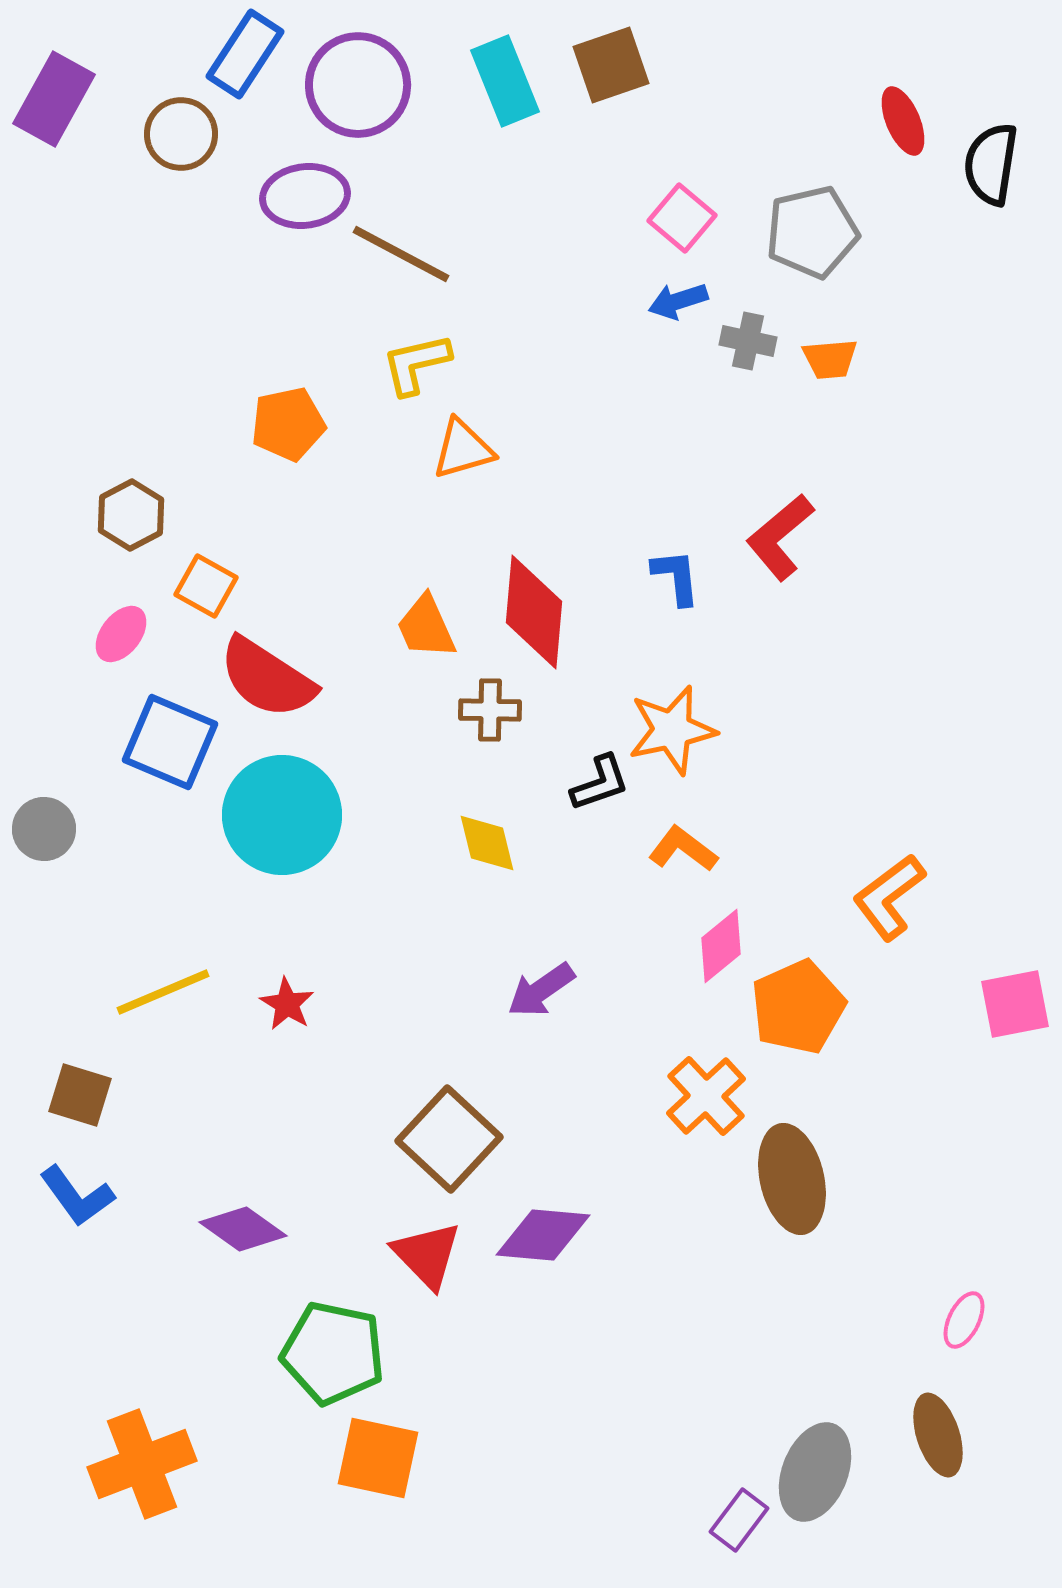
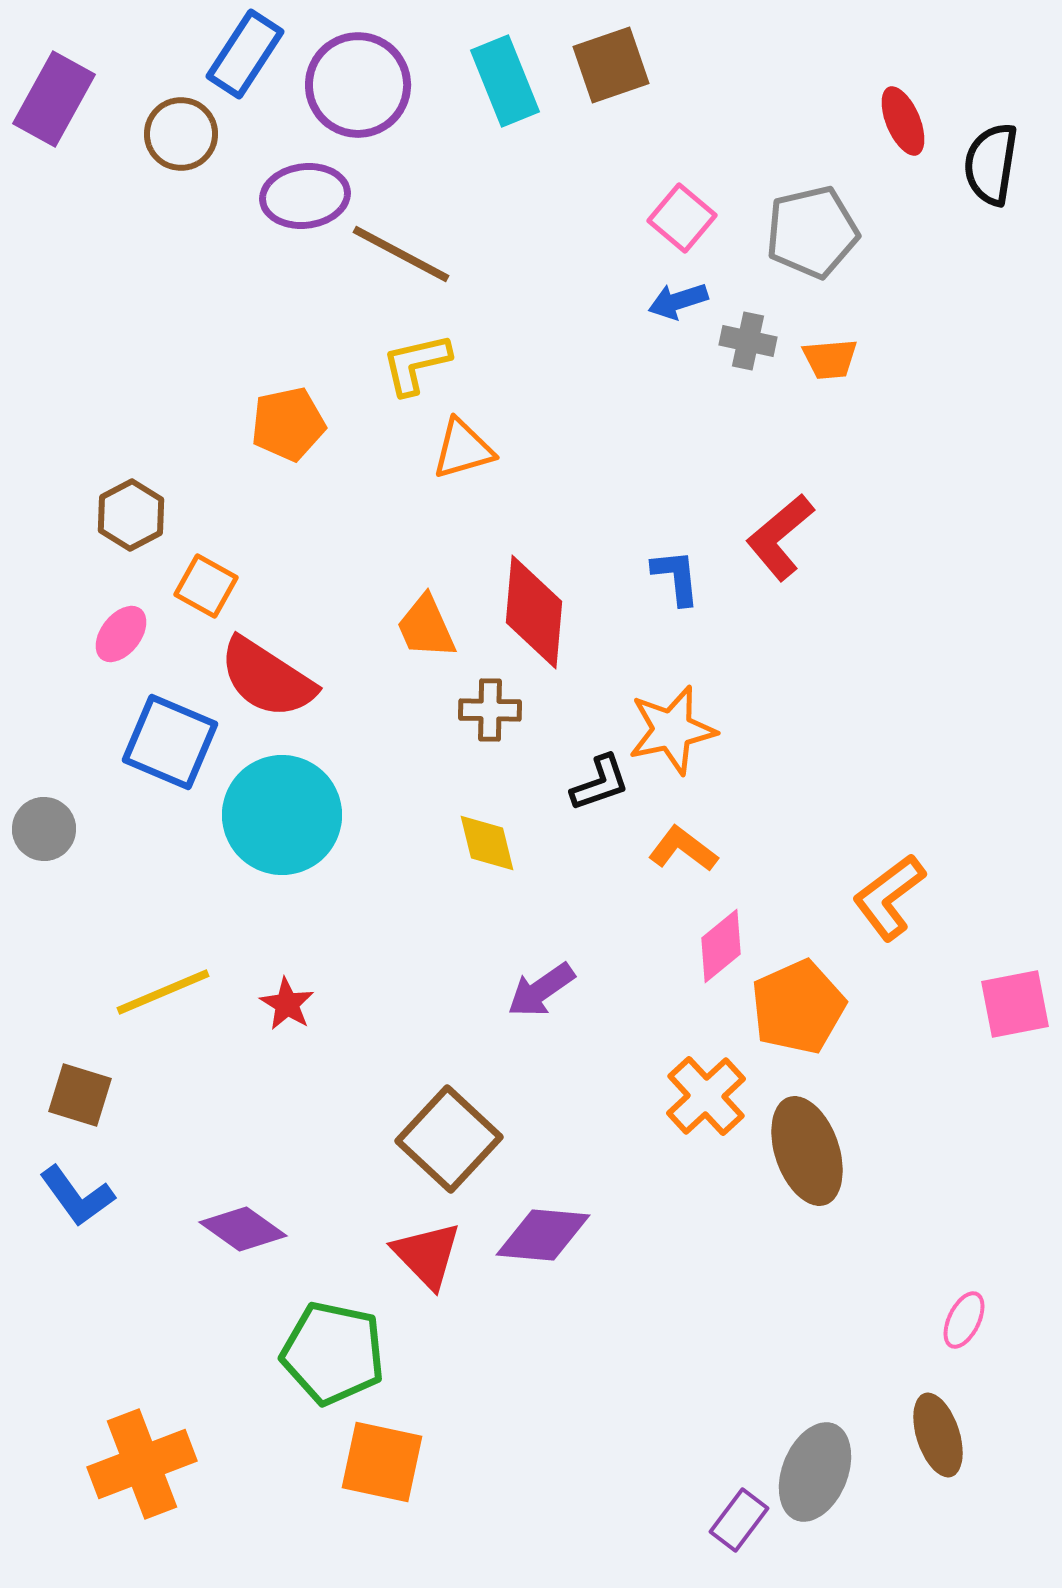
brown ellipse at (792, 1179): moved 15 px right, 28 px up; rotated 6 degrees counterclockwise
orange square at (378, 1458): moved 4 px right, 4 px down
